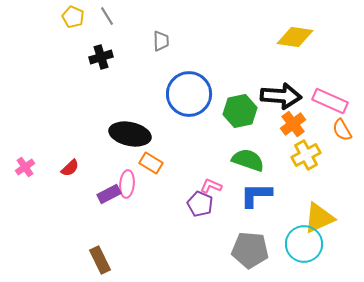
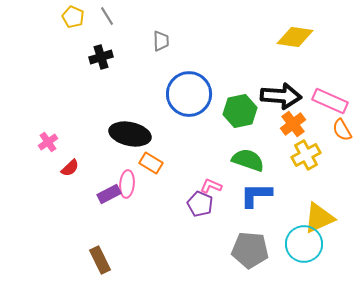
pink cross: moved 23 px right, 25 px up
